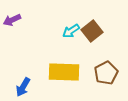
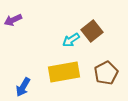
purple arrow: moved 1 px right
cyan arrow: moved 9 px down
yellow rectangle: rotated 12 degrees counterclockwise
